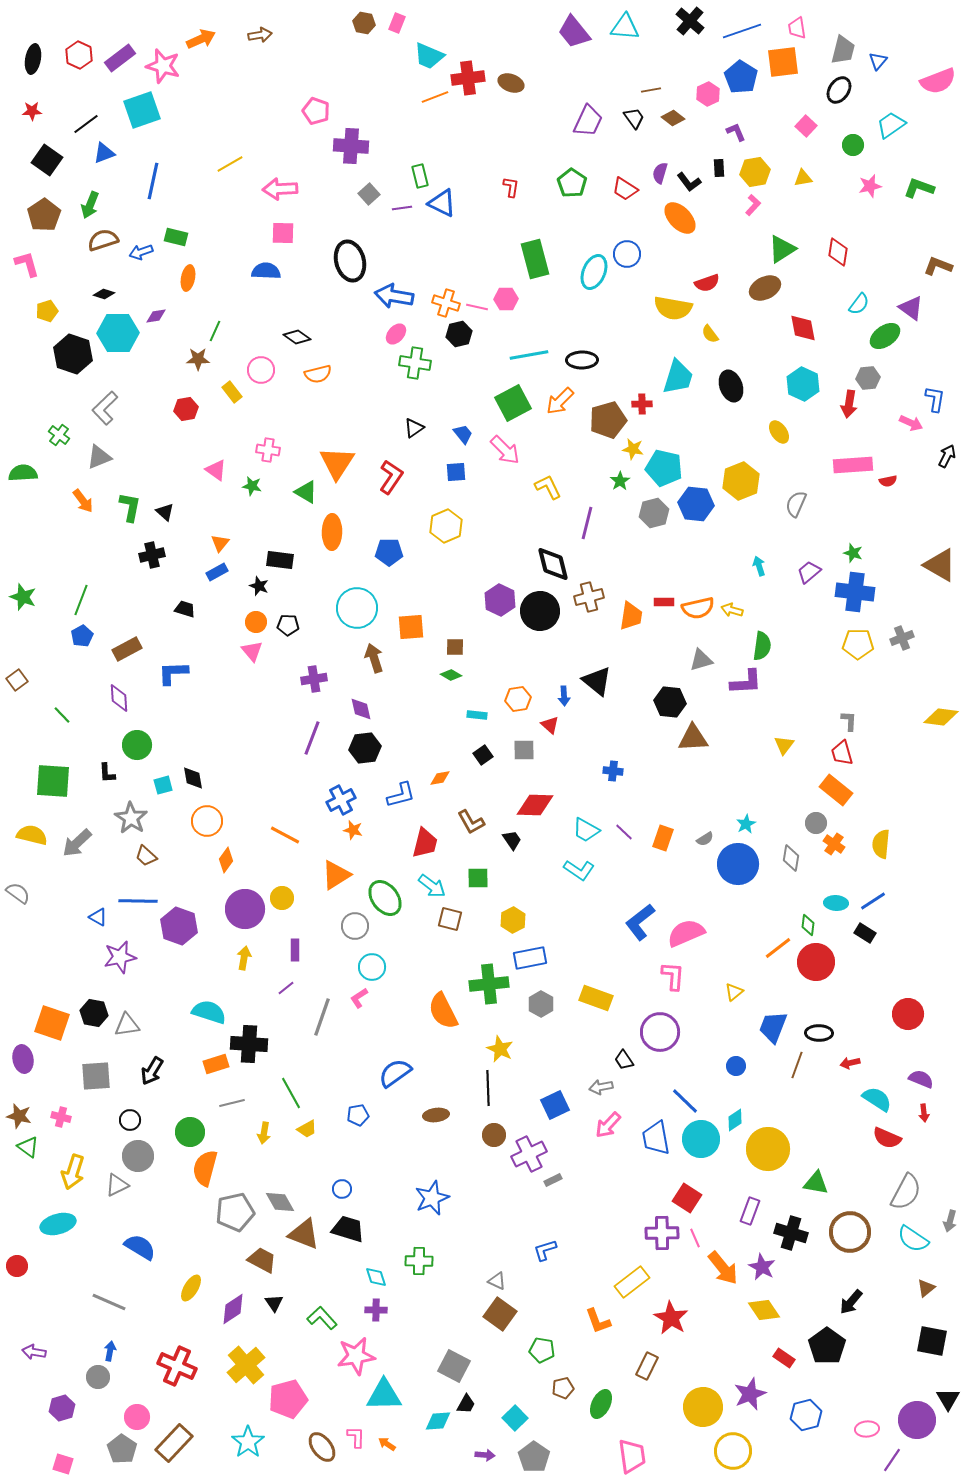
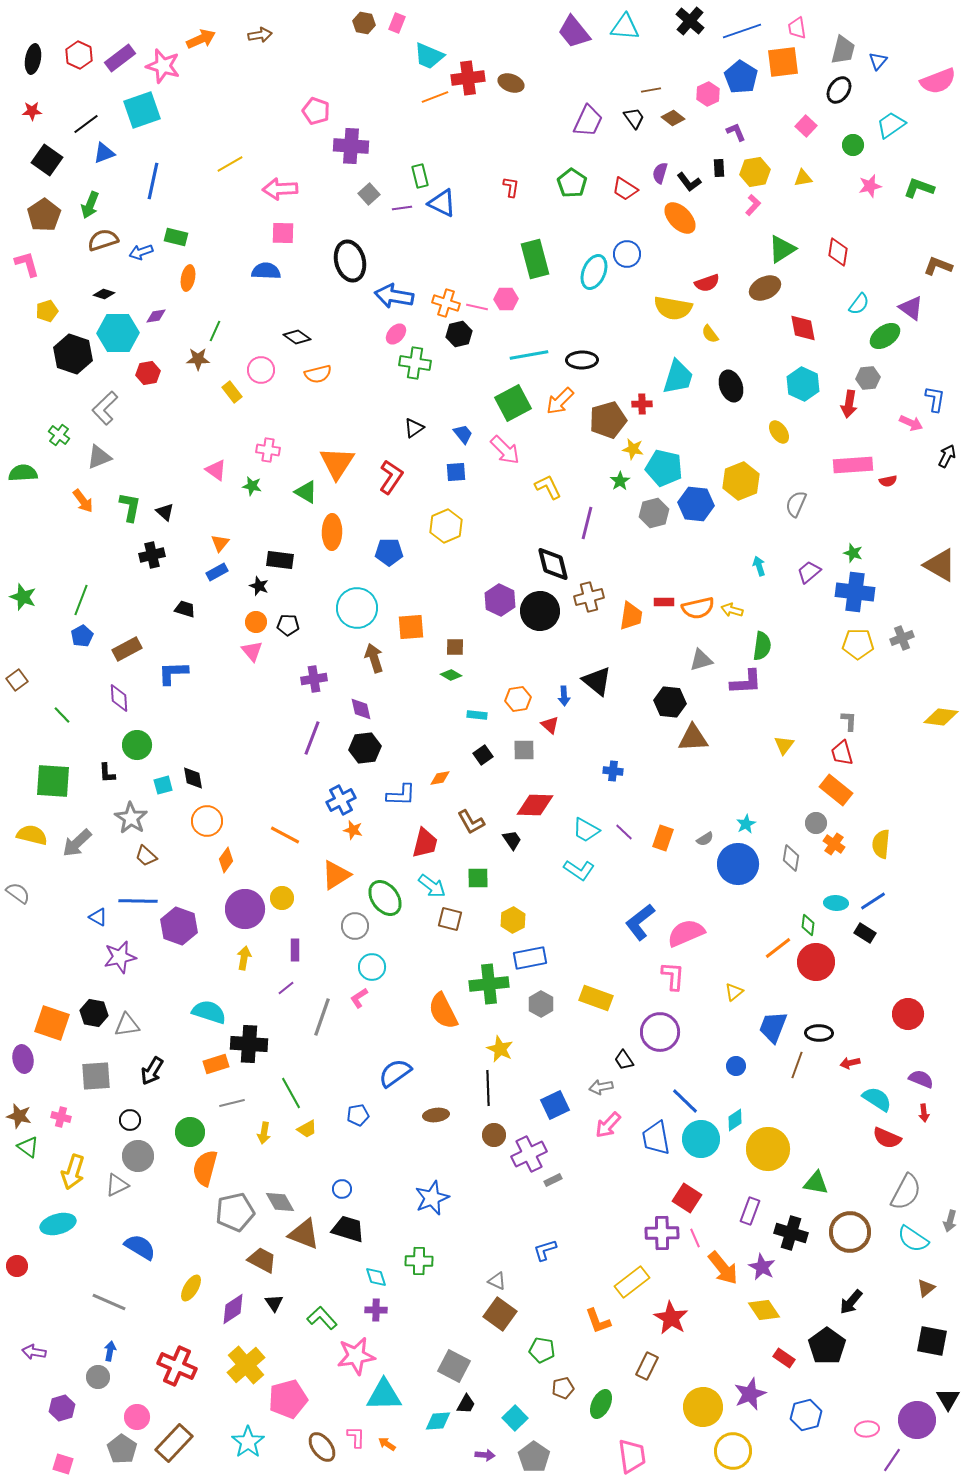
red hexagon at (186, 409): moved 38 px left, 36 px up
blue L-shape at (401, 795): rotated 16 degrees clockwise
